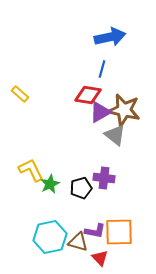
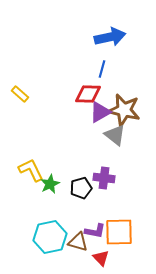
red diamond: moved 1 px up; rotated 8 degrees counterclockwise
red triangle: moved 1 px right
